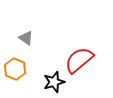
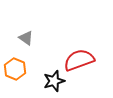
red semicircle: rotated 20 degrees clockwise
black star: moved 1 px up
